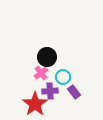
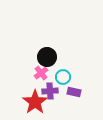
purple rectangle: rotated 40 degrees counterclockwise
red star: moved 2 px up
